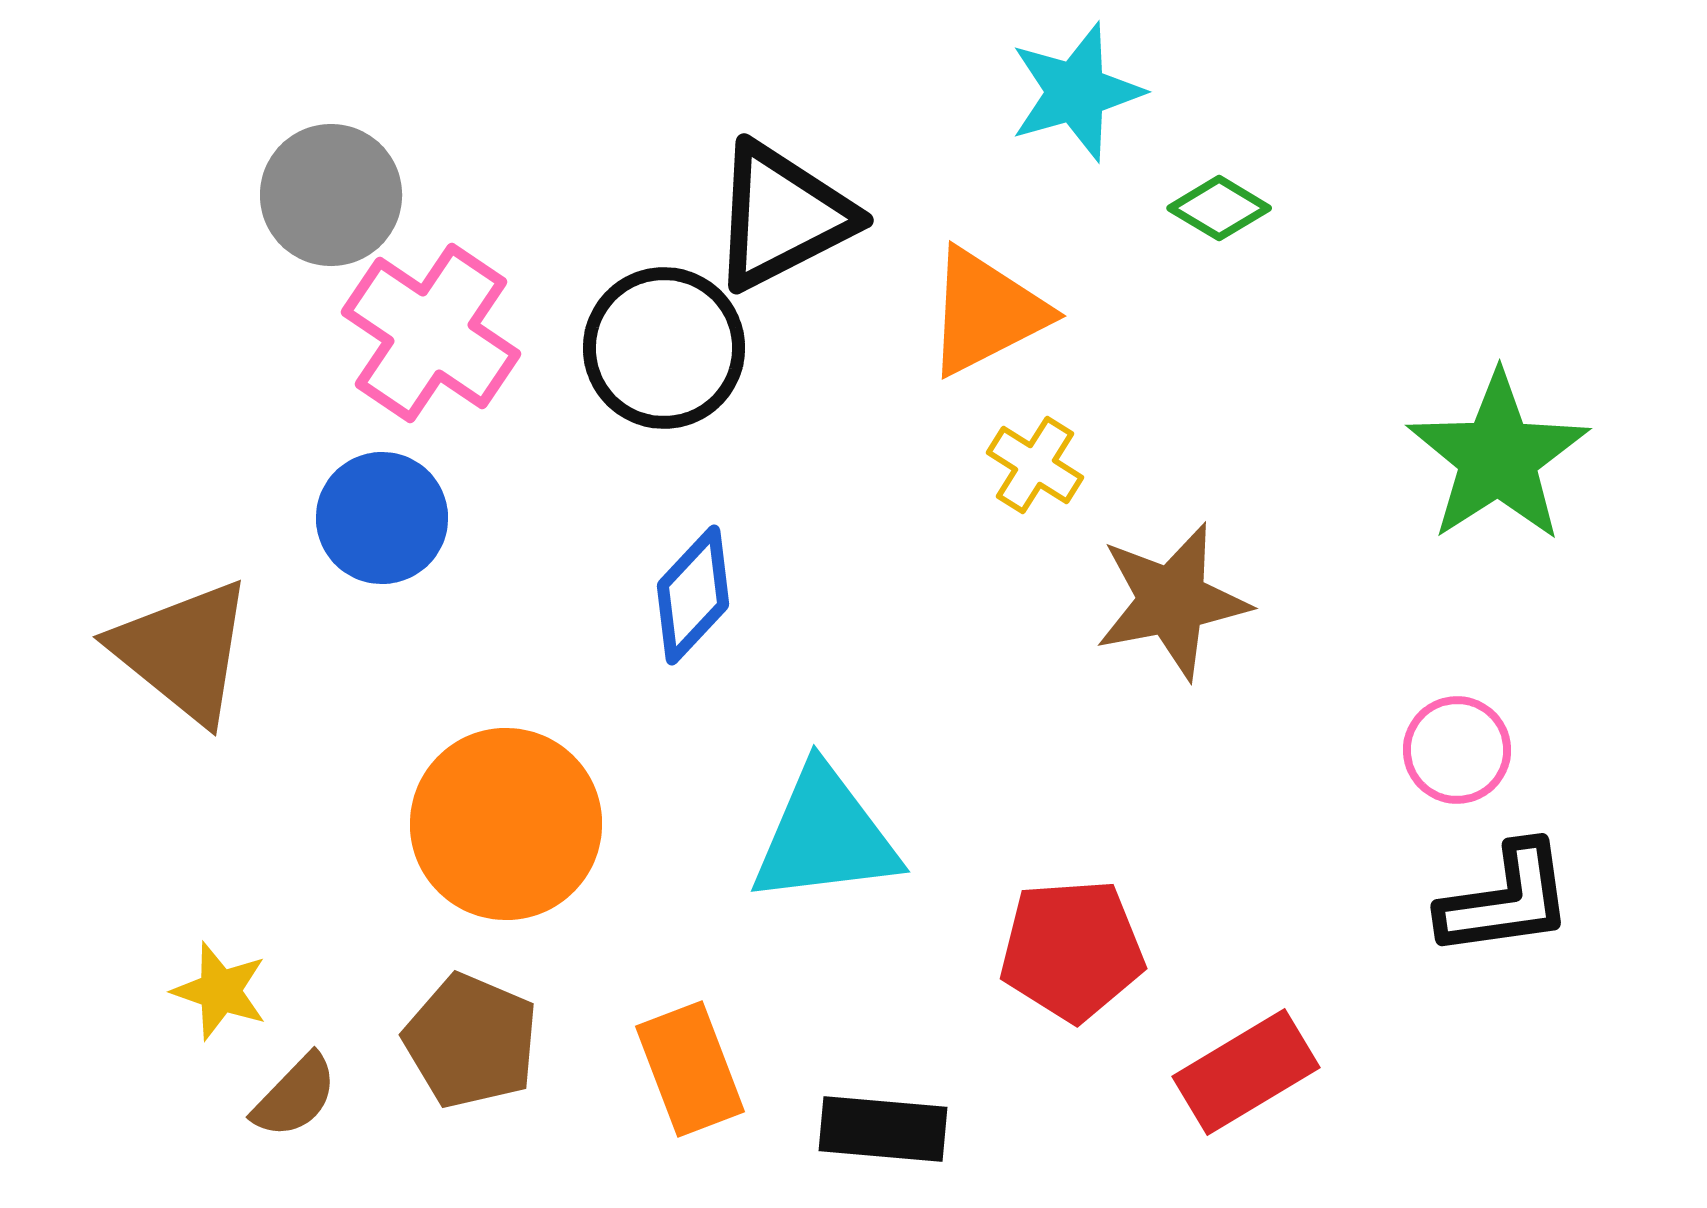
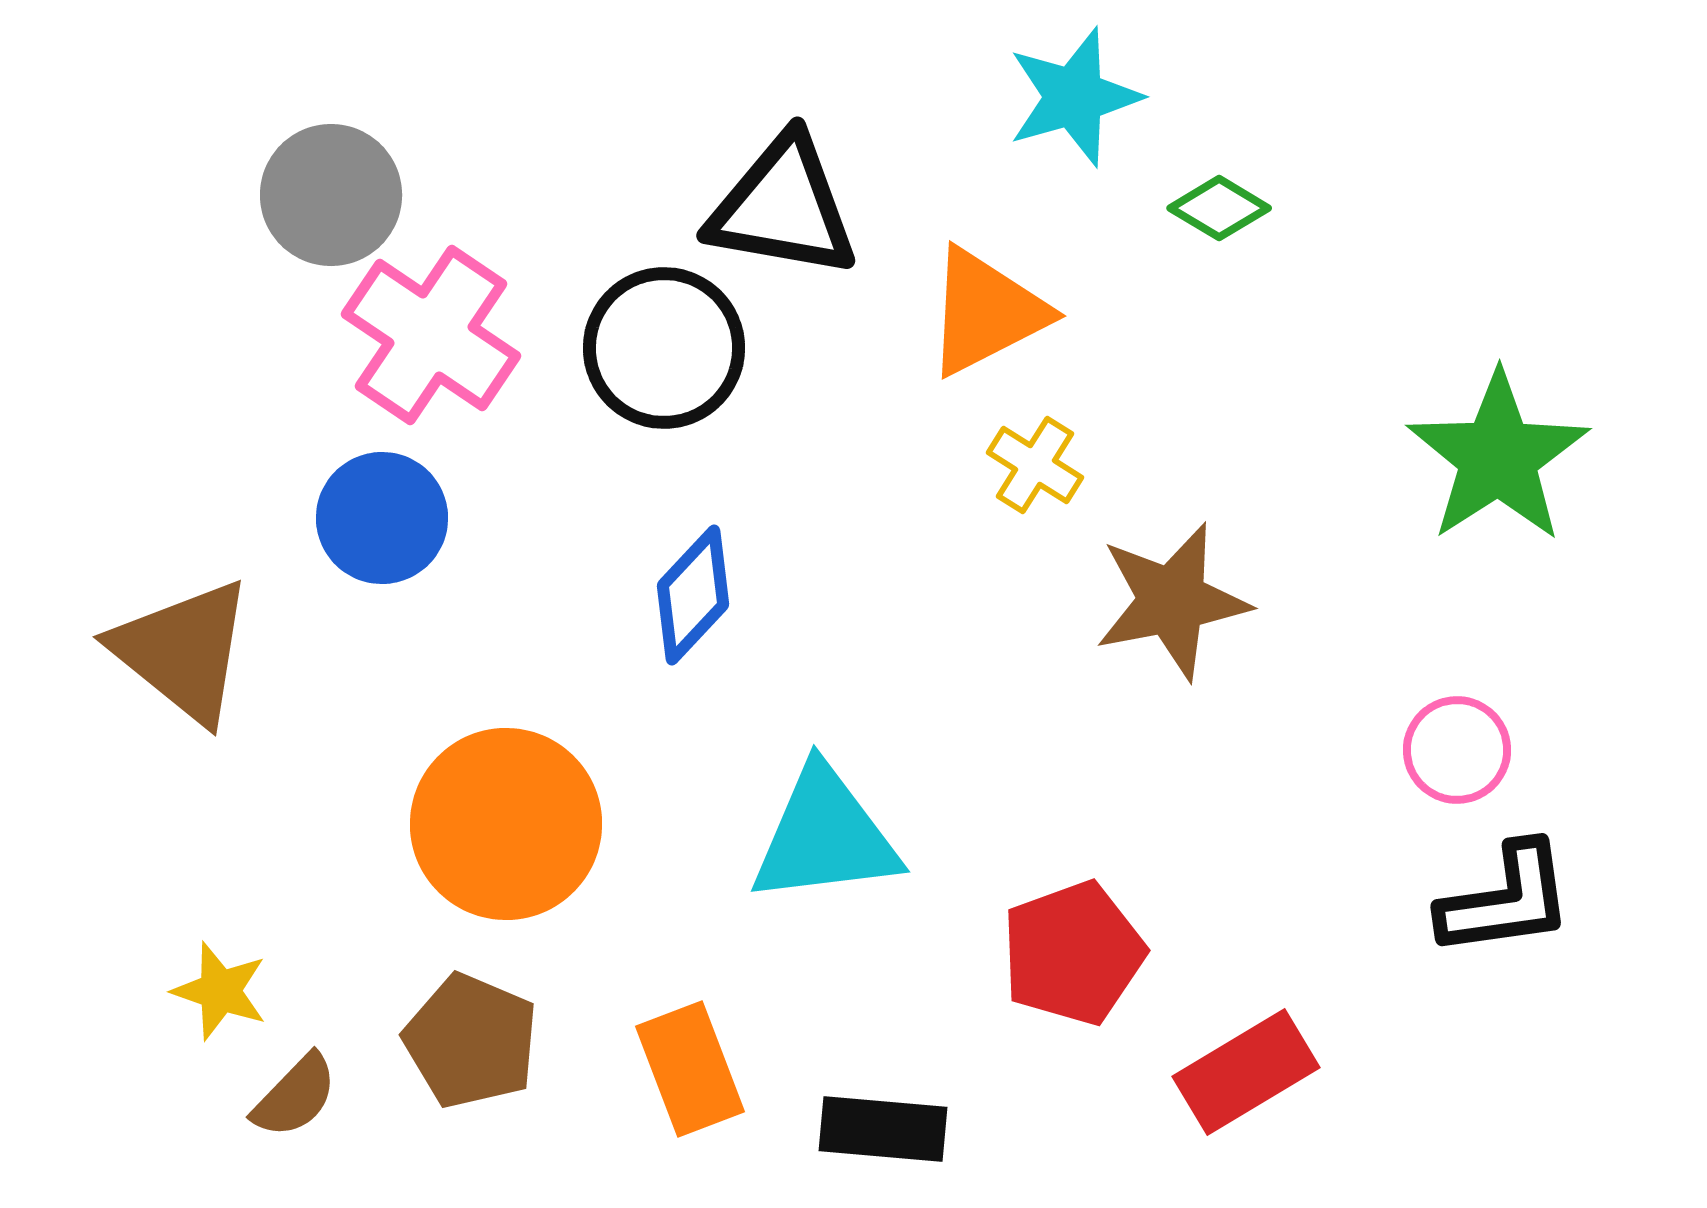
cyan star: moved 2 px left, 5 px down
black triangle: moved 1 px right, 9 px up; rotated 37 degrees clockwise
pink cross: moved 2 px down
red pentagon: moved 1 px right, 3 px down; rotated 16 degrees counterclockwise
